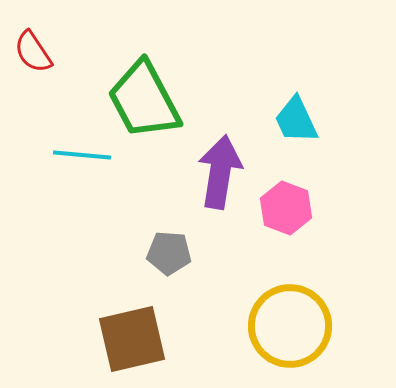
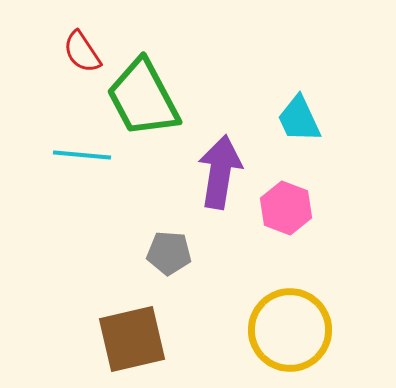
red semicircle: moved 49 px right
green trapezoid: moved 1 px left, 2 px up
cyan trapezoid: moved 3 px right, 1 px up
yellow circle: moved 4 px down
